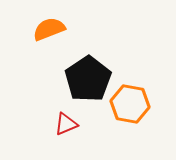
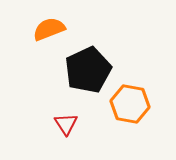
black pentagon: moved 9 px up; rotated 9 degrees clockwise
red triangle: rotated 40 degrees counterclockwise
